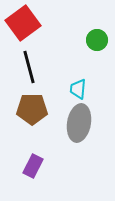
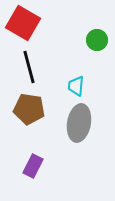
red square: rotated 24 degrees counterclockwise
cyan trapezoid: moved 2 px left, 3 px up
brown pentagon: moved 3 px left; rotated 8 degrees clockwise
